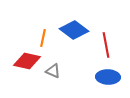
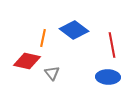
red line: moved 6 px right
gray triangle: moved 1 px left, 2 px down; rotated 28 degrees clockwise
